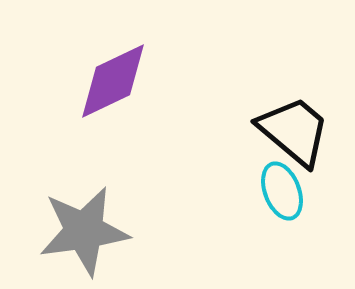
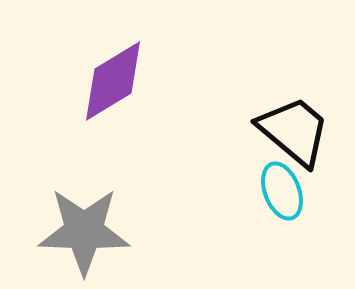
purple diamond: rotated 6 degrees counterclockwise
gray star: rotated 10 degrees clockwise
